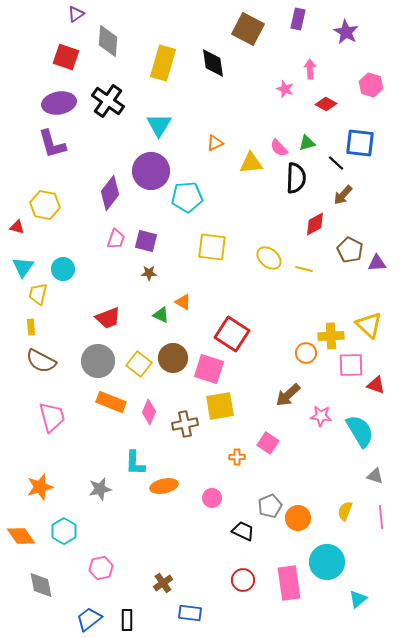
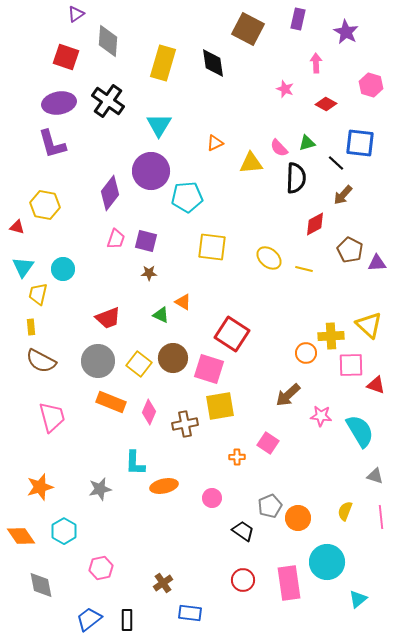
pink arrow at (310, 69): moved 6 px right, 6 px up
black trapezoid at (243, 531): rotated 10 degrees clockwise
